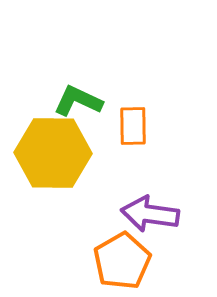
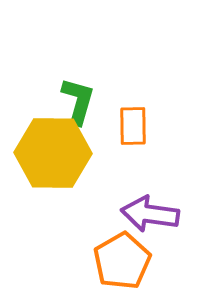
green L-shape: rotated 81 degrees clockwise
